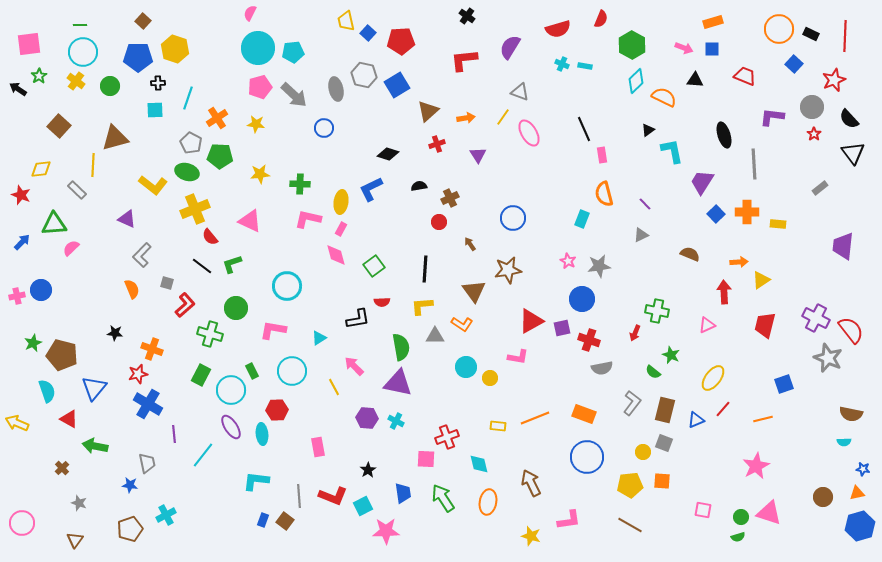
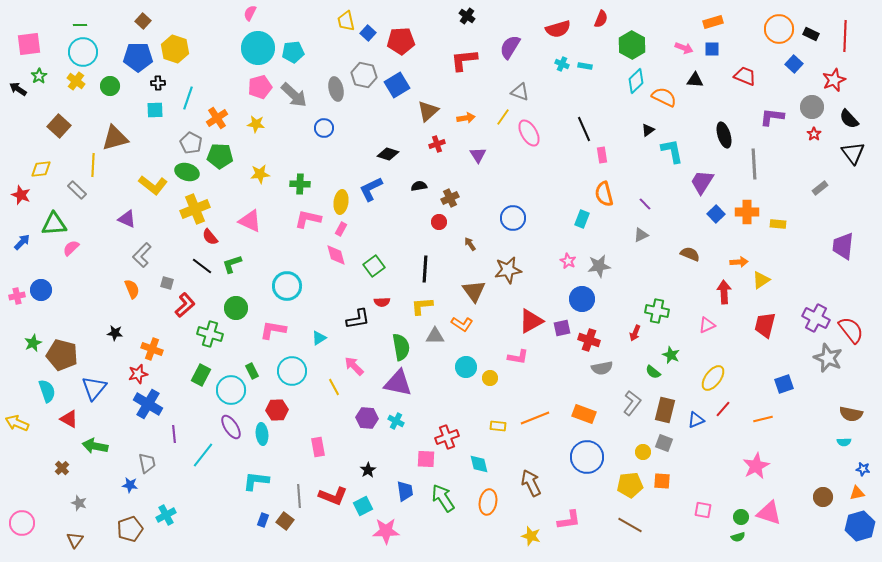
blue trapezoid at (403, 493): moved 2 px right, 2 px up
